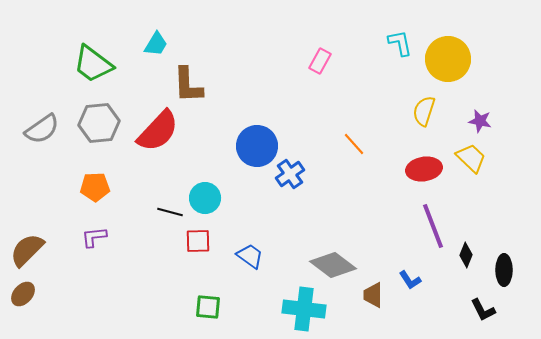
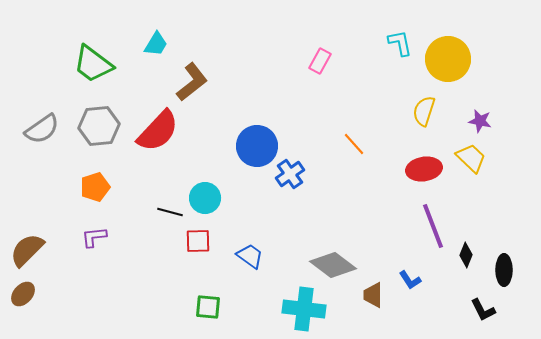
brown L-shape: moved 4 px right, 3 px up; rotated 126 degrees counterclockwise
gray hexagon: moved 3 px down
orange pentagon: rotated 16 degrees counterclockwise
